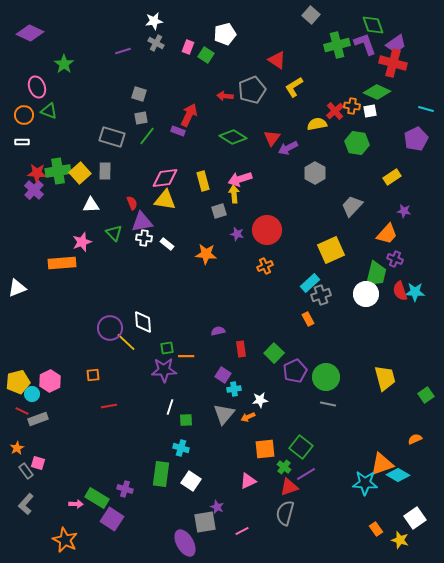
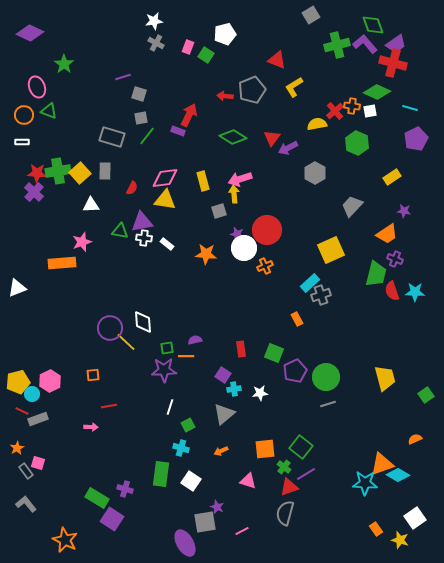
gray square at (311, 15): rotated 18 degrees clockwise
purple L-shape at (365, 44): rotated 20 degrees counterclockwise
purple line at (123, 51): moved 26 px down
red triangle at (277, 60): rotated 12 degrees counterclockwise
cyan line at (426, 109): moved 16 px left, 1 px up
green hexagon at (357, 143): rotated 15 degrees clockwise
purple cross at (34, 190): moved 2 px down
red semicircle at (132, 203): moved 15 px up; rotated 48 degrees clockwise
green triangle at (114, 233): moved 6 px right, 2 px up; rotated 36 degrees counterclockwise
orange trapezoid at (387, 234): rotated 15 degrees clockwise
red semicircle at (400, 291): moved 8 px left
white circle at (366, 294): moved 122 px left, 46 px up
orange rectangle at (308, 319): moved 11 px left
purple semicircle at (218, 331): moved 23 px left, 9 px down
green square at (274, 353): rotated 24 degrees counterclockwise
white star at (260, 400): moved 7 px up
gray line at (328, 404): rotated 28 degrees counterclockwise
gray triangle at (224, 414): rotated 10 degrees clockwise
orange arrow at (248, 417): moved 27 px left, 34 px down
green square at (186, 420): moved 2 px right, 5 px down; rotated 24 degrees counterclockwise
pink triangle at (248, 481): rotated 42 degrees clockwise
gray L-shape at (26, 504): rotated 100 degrees clockwise
pink arrow at (76, 504): moved 15 px right, 77 px up
